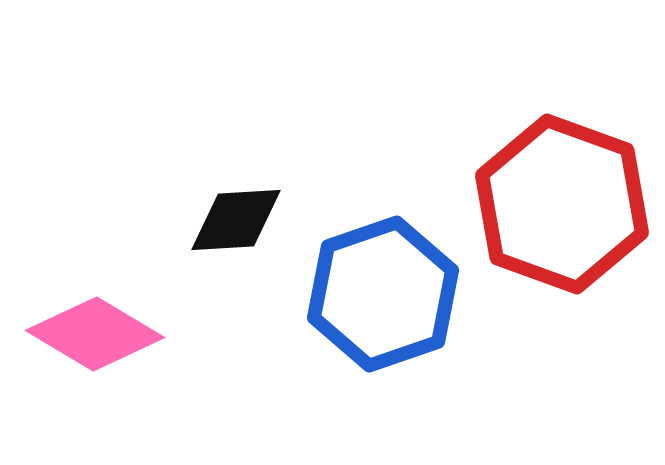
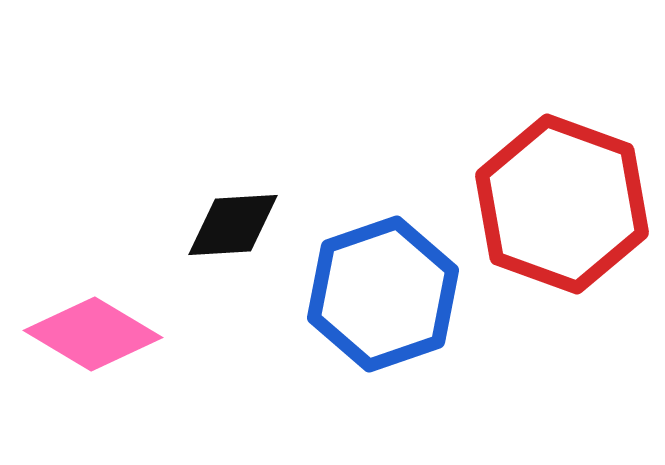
black diamond: moved 3 px left, 5 px down
pink diamond: moved 2 px left
